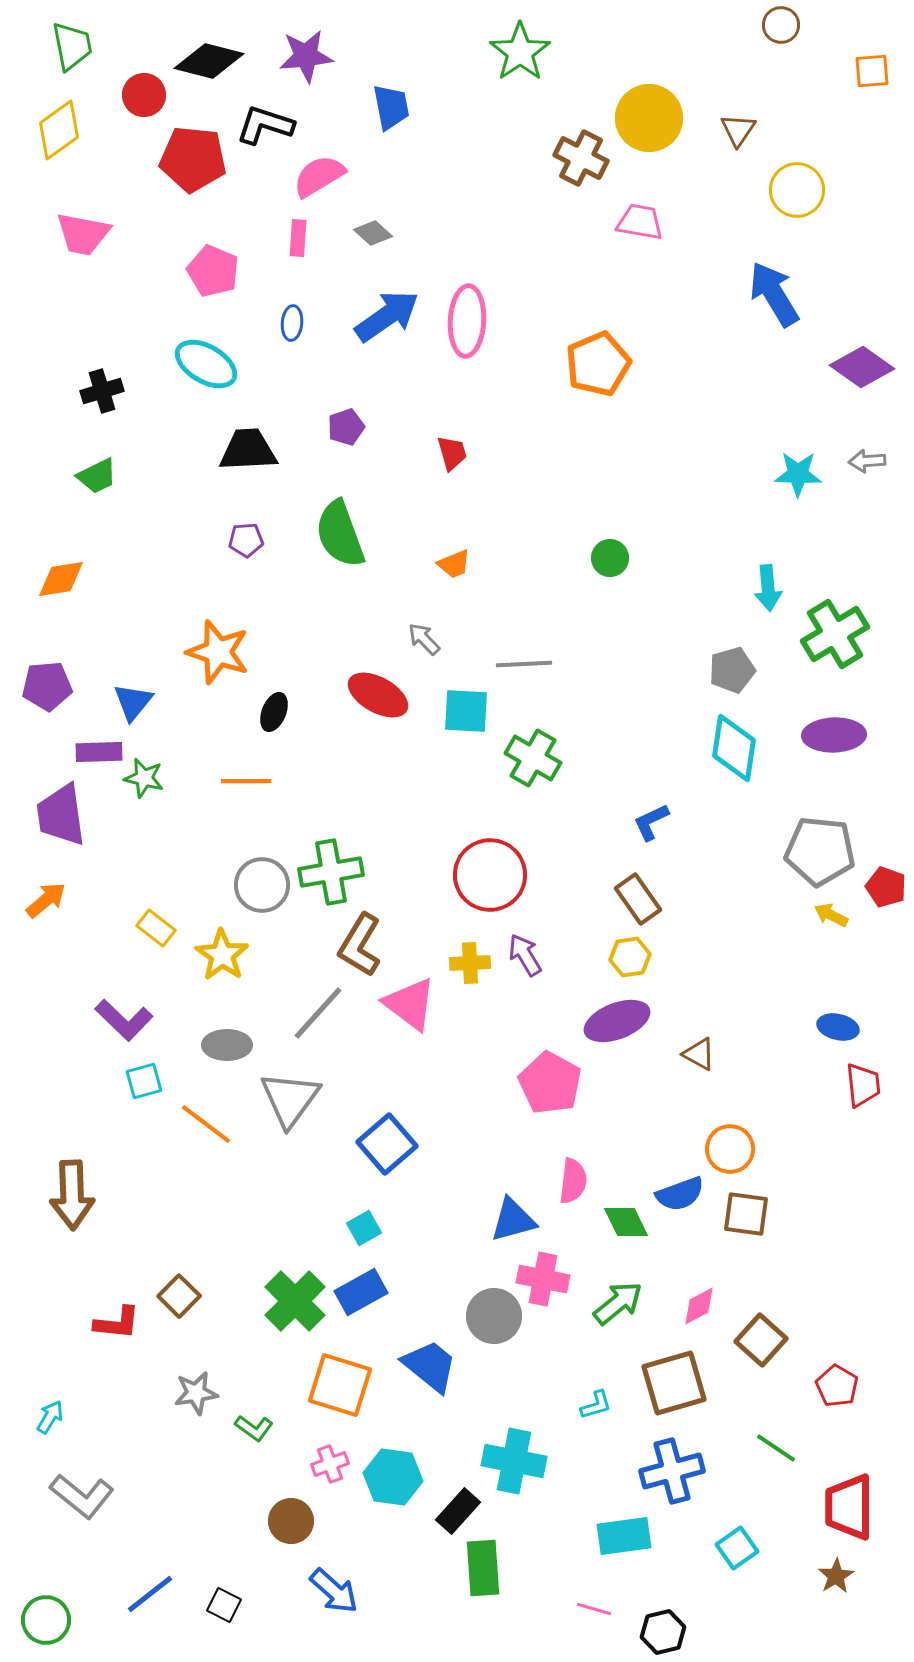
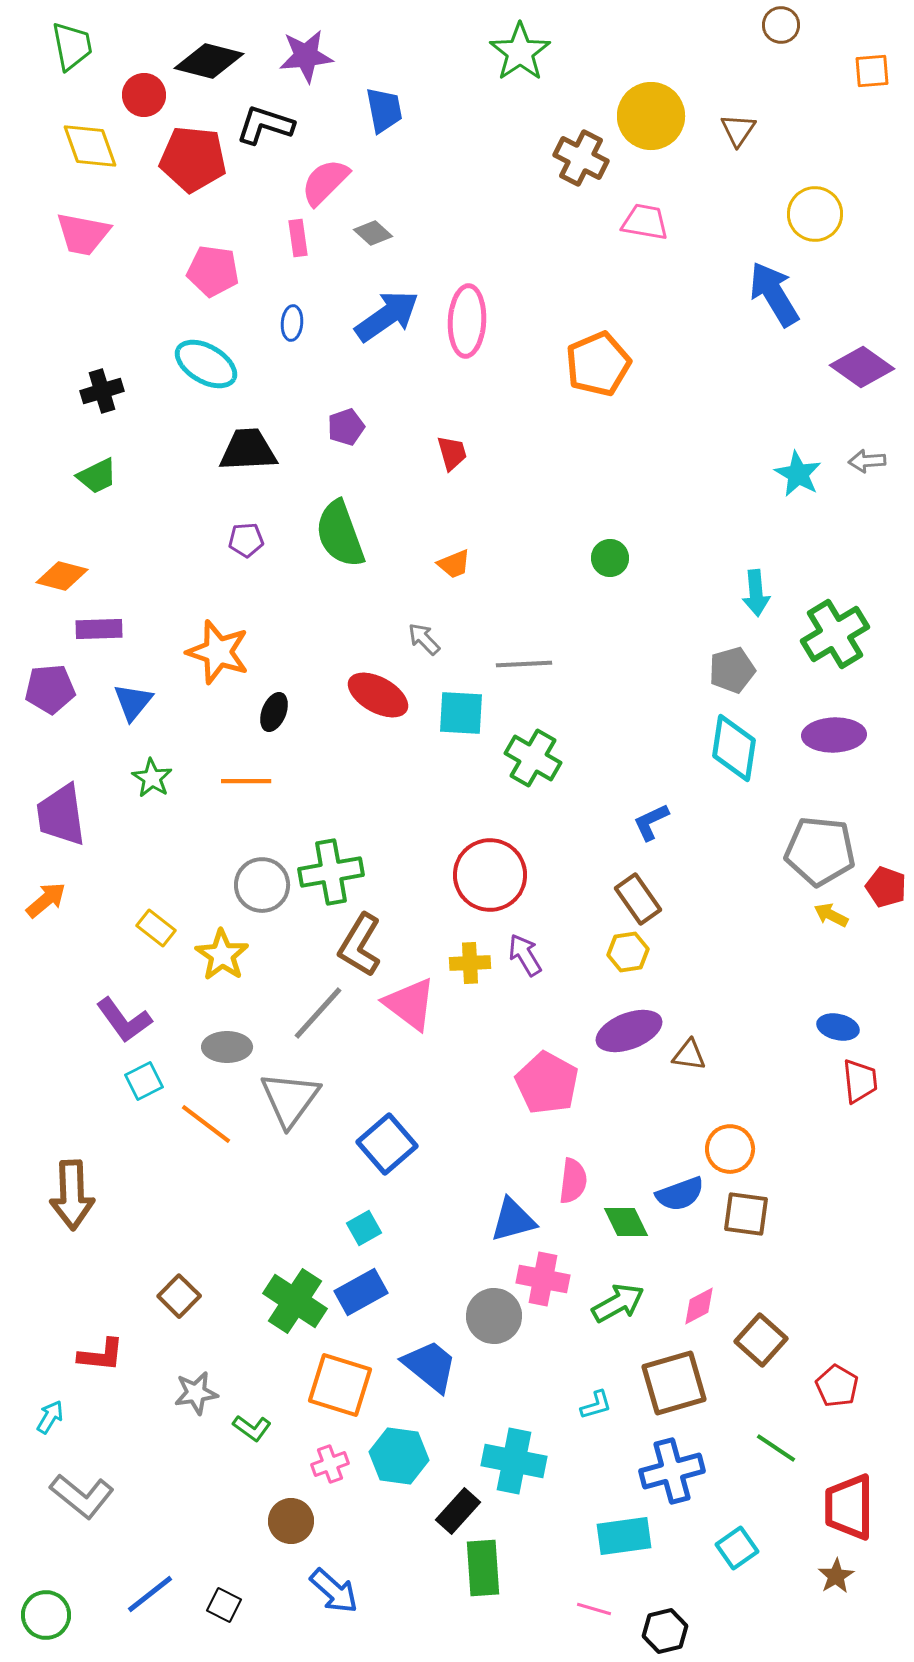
blue trapezoid at (391, 107): moved 7 px left, 3 px down
yellow circle at (649, 118): moved 2 px right, 2 px up
yellow diamond at (59, 130): moved 31 px right, 16 px down; rotated 74 degrees counterclockwise
pink semicircle at (319, 176): moved 6 px right, 6 px down; rotated 14 degrees counterclockwise
yellow circle at (797, 190): moved 18 px right, 24 px down
pink trapezoid at (640, 222): moved 5 px right
pink rectangle at (298, 238): rotated 12 degrees counterclockwise
pink pentagon at (213, 271): rotated 15 degrees counterclockwise
cyan star at (798, 474): rotated 27 degrees clockwise
orange diamond at (61, 579): moved 1 px right, 3 px up; rotated 24 degrees clockwise
cyan arrow at (768, 588): moved 12 px left, 5 px down
purple pentagon at (47, 686): moved 3 px right, 3 px down
cyan square at (466, 711): moved 5 px left, 2 px down
purple rectangle at (99, 752): moved 123 px up
green star at (144, 778): moved 8 px right; rotated 18 degrees clockwise
yellow hexagon at (630, 957): moved 2 px left, 5 px up
purple L-shape at (124, 1020): rotated 10 degrees clockwise
purple ellipse at (617, 1021): moved 12 px right, 10 px down
gray ellipse at (227, 1045): moved 2 px down
brown triangle at (699, 1054): moved 10 px left, 1 px down; rotated 21 degrees counterclockwise
cyan square at (144, 1081): rotated 12 degrees counterclockwise
pink pentagon at (550, 1083): moved 3 px left
red trapezoid at (863, 1085): moved 3 px left, 4 px up
green cross at (295, 1301): rotated 12 degrees counterclockwise
green arrow at (618, 1303): rotated 10 degrees clockwise
red L-shape at (117, 1323): moved 16 px left, 32 px down
green L-shape at (254, 1428): moved 2 px left
cyan hexagon at (393, 1477): moved 6 px right, 21 px up
green circle at (46, 1620): moved 5 px up
black hexagon at (663, 1632): moved 2 px right, 1 px up
